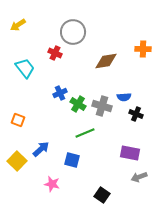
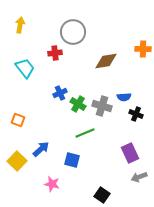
yellow arrow: moved 2 px right; rotated 133 degrees clockwise
red cross: rotated 32 degrees counterclockwise
purple rectangle: rotated 54 degrees clockwise
